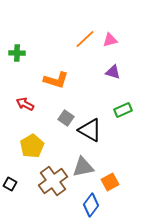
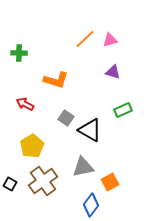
green cross: moved 2 px right
brown cross: moved 10 px left
